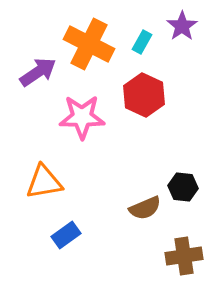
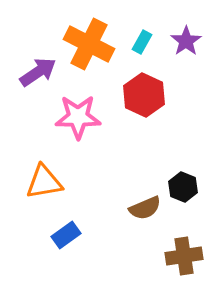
purple star: moved 4 px right, 15 px down
pink star: moved 4 px left
black hexagon: rotated 16 degrees clockwise
